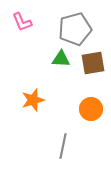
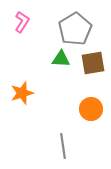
pink L-shape: rotated 125 degrees counterclockwise
gray pentagon: rotated 16 degrees counterclockwise
orange star: moved 11 px left, 7 px up
gray line: rotated 20 degrees counterclockwise
